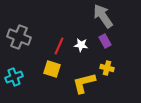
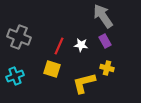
cyan cross: moved 1 px right, 1 px up
